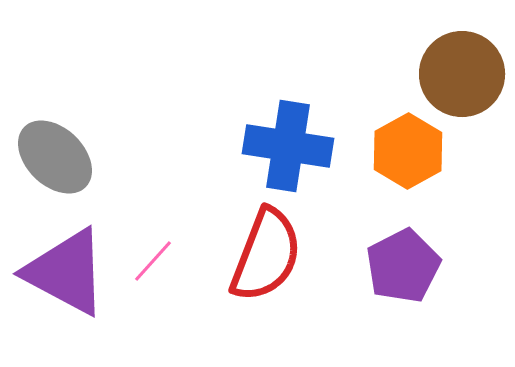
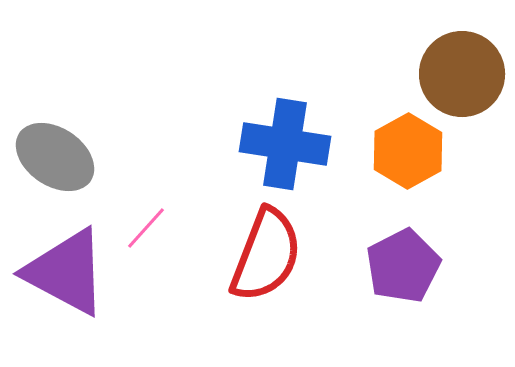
blue cross: moved 3 px left, 2 px up
gray ellipse: rotated 10 degrees counterclockwise
pink line: moved 7 px left, 33 px up
